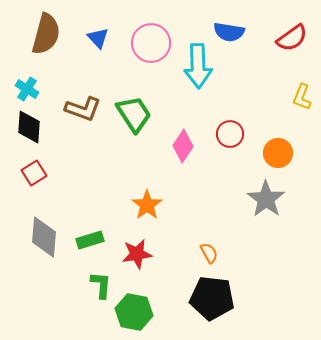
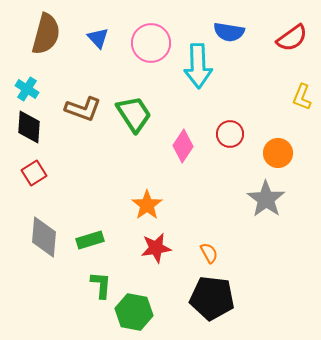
red star: moved 19 px right, 6 px up
